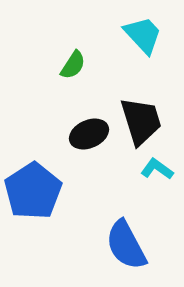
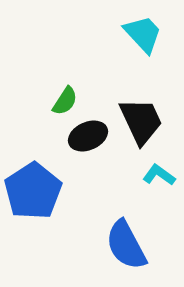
cyan trapezoid: moved 1 px up
green semicircle: moved 8 px left, 36 px down
black trapezoid: rotated 8 degrees counterclockwise
black ellipse: moved 1 px left, 2 px down
cyan L-shape: moved 2 px right, 6 px down
